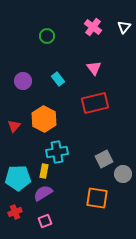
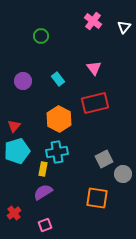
pink cross: moved 6 px up
green circle: moved 6 px left
orange hexagon: moved 15 px right
yellow rectangle: moved 1 px left, 2 px up
cyan pentagon: moved 1 px left, 27 px up; rotated 15 degrees counterclockwise
purple semicircle: moved 1 px up
red cross: moved 1 px left, 1 px down; rotated 16 degrees counterclockwise
pink square: moved 4 px down
